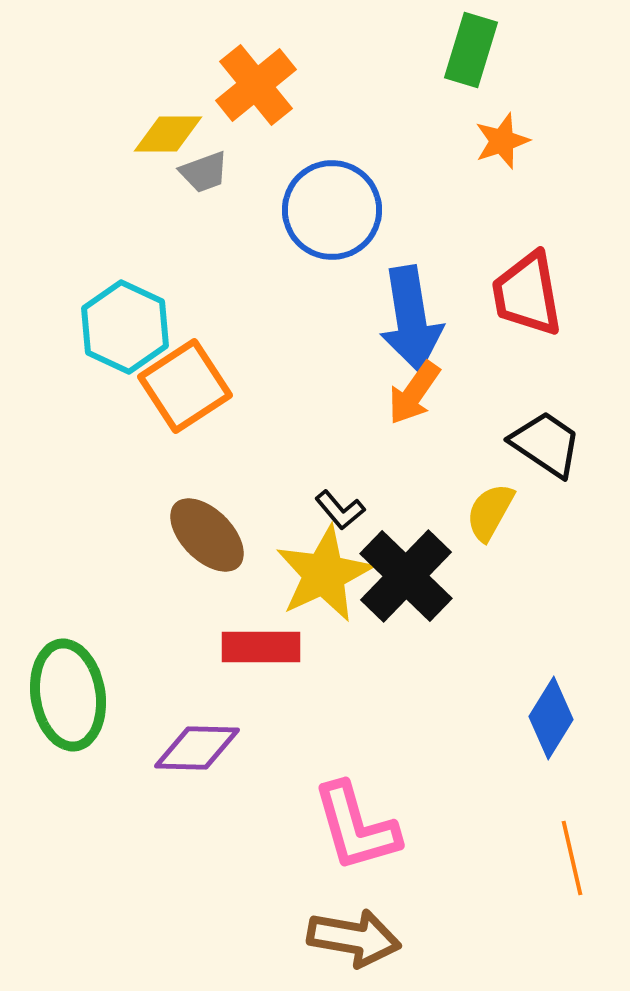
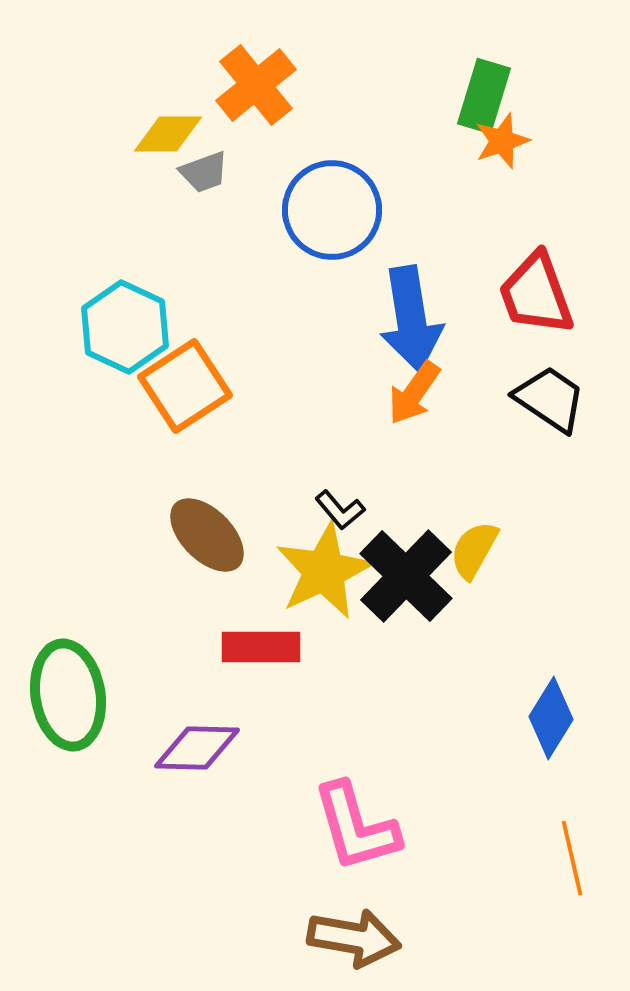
green rectangle: moved 13 px right, 46 px down
red trapezoid: moved 9 px right; rotated 10 degrees counterclockwise
black trapezoid: moved 4 px right, 45 px up
yellow semicircle: moved 16 px left, 38 px down
yellow star: moved 3 px up
